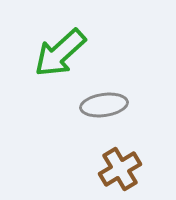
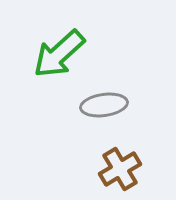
green arrow: moved 1 px left, 1 px down
